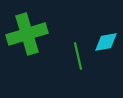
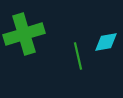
green cross: moved 3 px left
